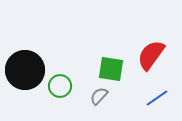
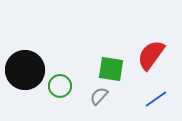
blue line: moved 1 px left, 1 px down
